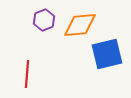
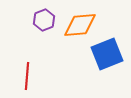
blue square: rotated 8 degrees counterclockwise
red line: moved 2 px down
